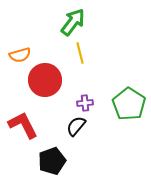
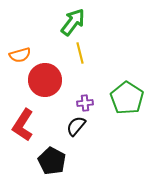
green pentagon: moved 2 px left, 6 px up
red L-shape: rotated 120 degrees counterclockwise
black pentagon: rotated 24 degrees counterclockwise
